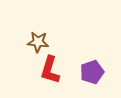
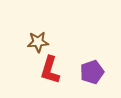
brown star: rotated 10 degrees counterclockwise
